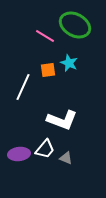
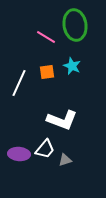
green ellipse: rotated 52 degrees clockwise
pink line: moved 1 px right, 1 px down
cyan star: moved 3 px right, 3 px down
orange square: moved 1 px left, 2 px down
white line: moved 4 px left, 4 px up
purple ellipse: rotated 10 degrees clockwise
gray triangle: moved 1 px left, 2 px down; rotated 40 degrees counterclockwise
